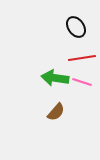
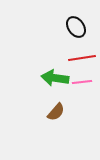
pink line: rotated 24 degrees counterclockwise
